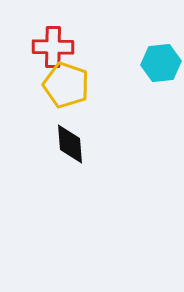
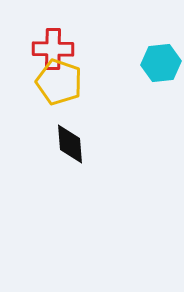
red cross: moved 2 px down
yellow pentagon: moved 7 px left, 3 px up
